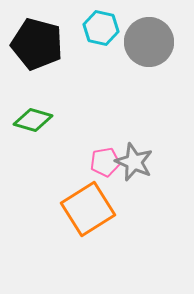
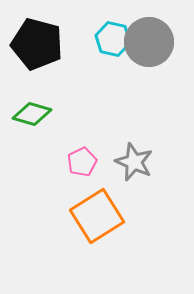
cyan hexagon: moved 12 px right, 11 px down
green diamond: moved 1 px left, 6 px up
pink pentagon: moved 23 px left; rotated 16 degrees counterclockwise
orange square: moved 9 px right, 7 px down
